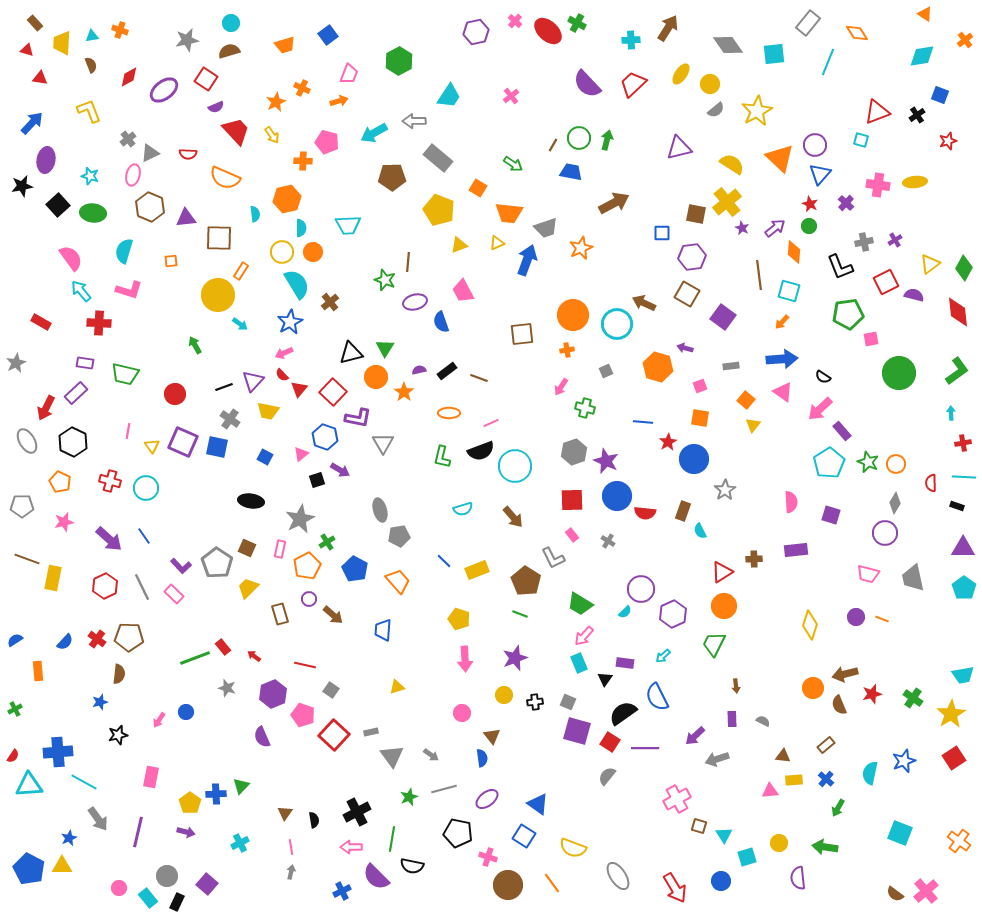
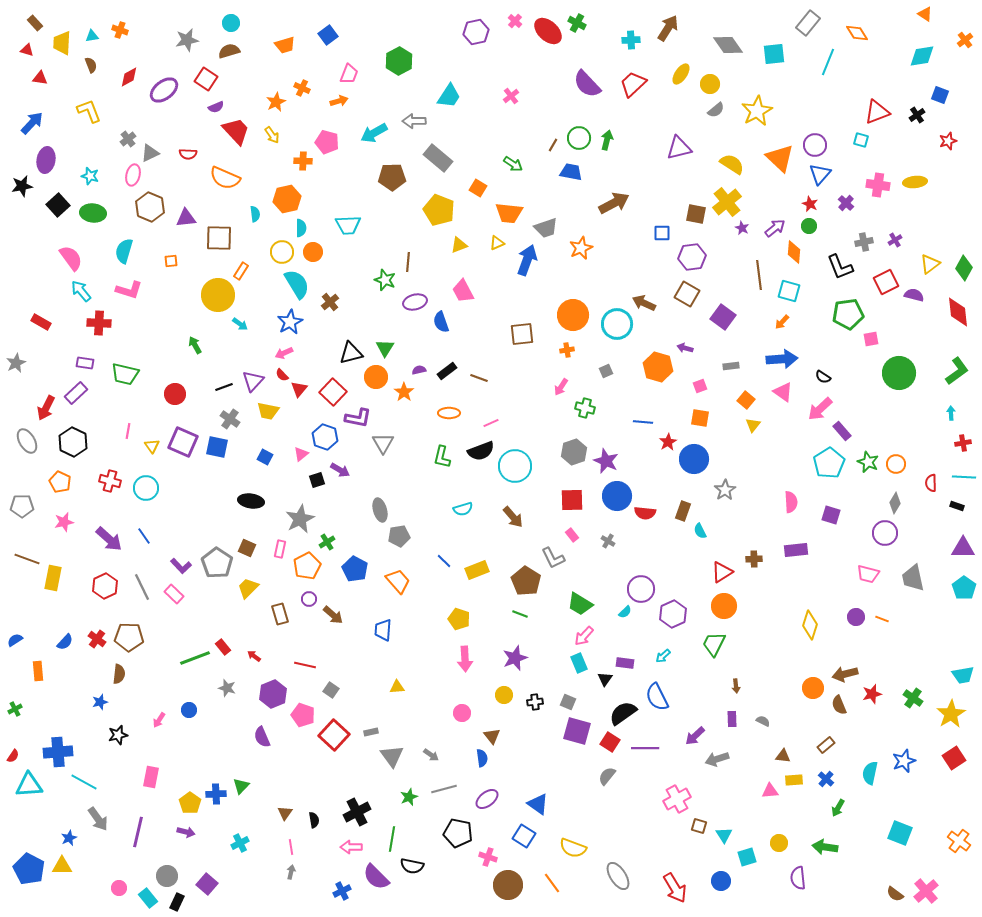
yellow triangle at (397, 687): rotated 14 degrees clockwise
blue circle at (186, 712): moved 3 px right, 2 px up
